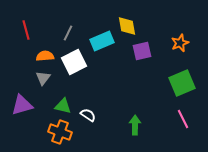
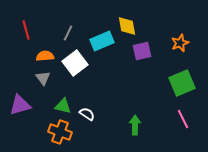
white square: moved 1 px right, 1 px down; rotated 10 degrees counterclockwise
gray triangle: rotated 14 degrees counterclockwise
purple triangle: moved 2 px left
white semicircle: moved 1 px left, 1 px up
